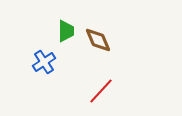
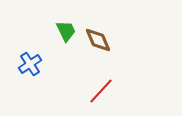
green trapezoid: rotated 25 degrees counterclockwise
blue cross: moved 14 px left, 2 px down
